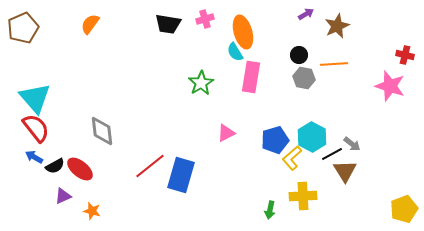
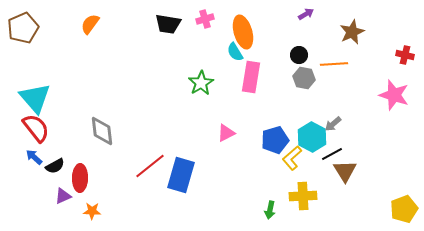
brown star: moved 15 px right, 6 px down
pink star: moved 4 px right, 9 px down
gray arrow: moved 19 px left, 20 px up; rotated 102 degrees clockwise
blue arrow: rotated 12 degrees clockwise
red ellipse: moved 9 px down; rotated 52 degrees clockwise
orange star: rotated 12 degrees counterclockwise
